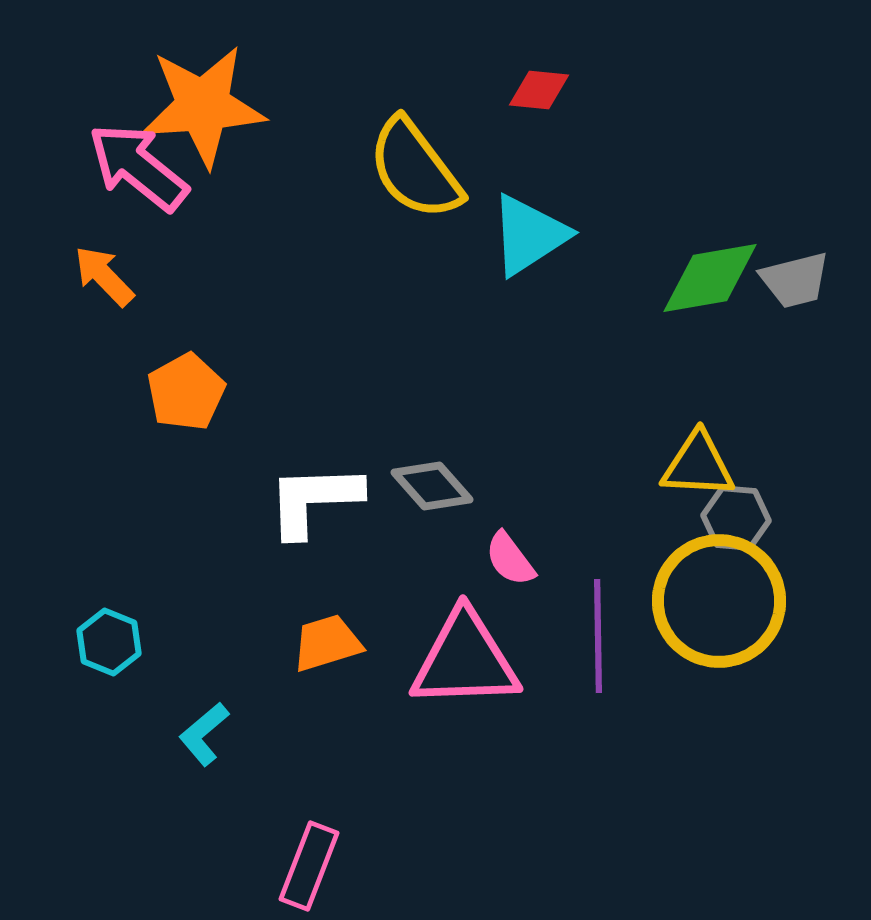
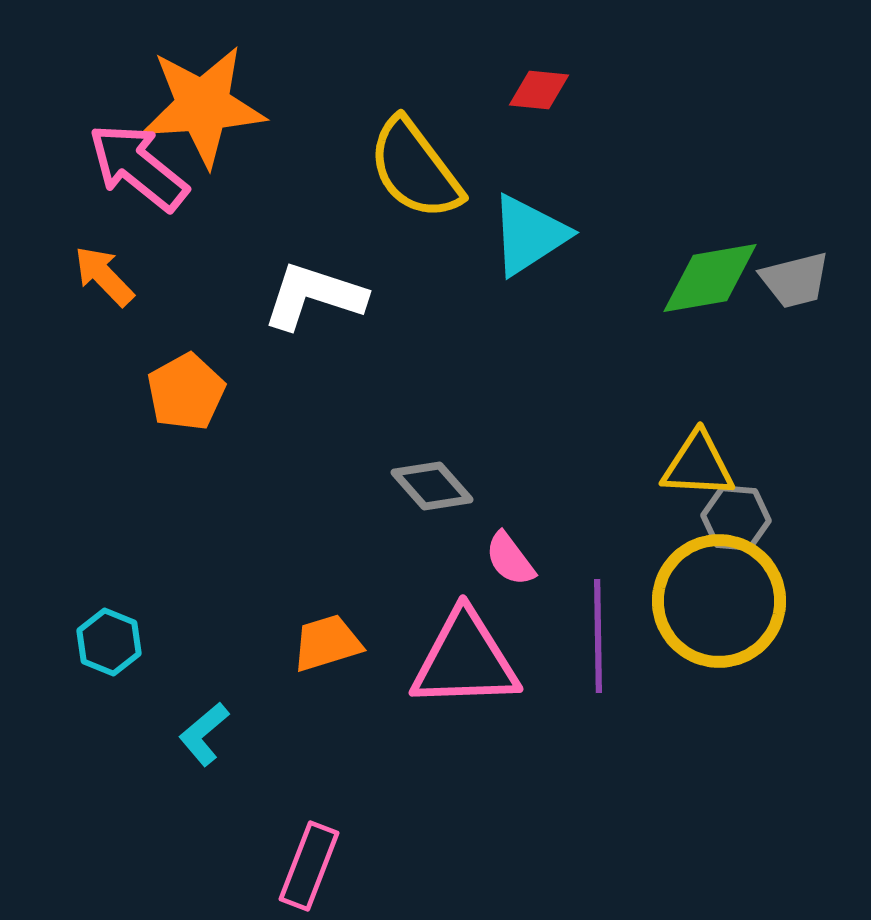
white L-shape: moved 204 px up; rotated 20 degrees clockwise
